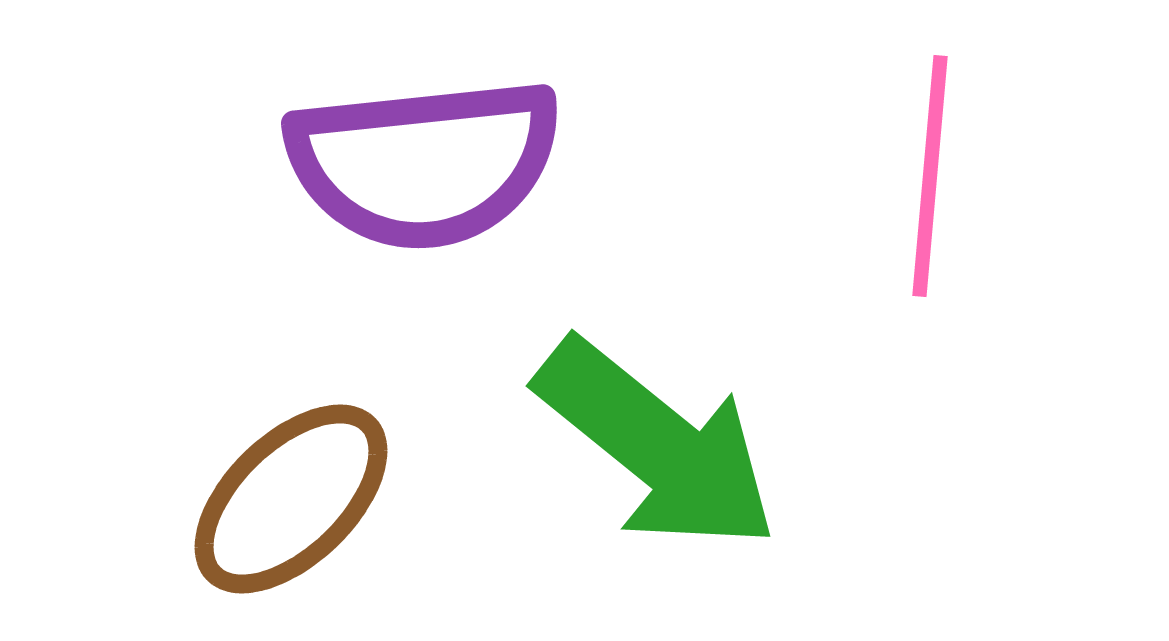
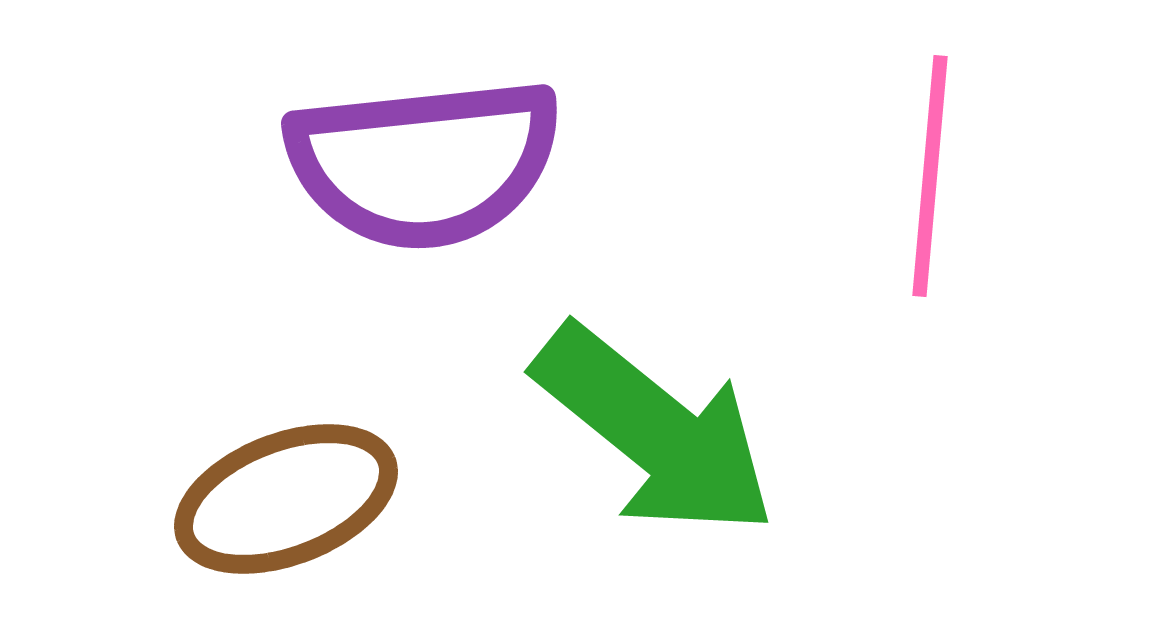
green arrow: moved 2 px left, 14 px up
brown ellipse: moved 5 px left; rotated 23 degrees clockwise
